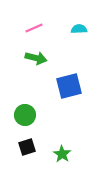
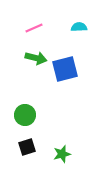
cyan semicircle: moved 2 px up
blue square: moved 4 px left, 17 px up
green star: rotated 24 degrees clockwise
